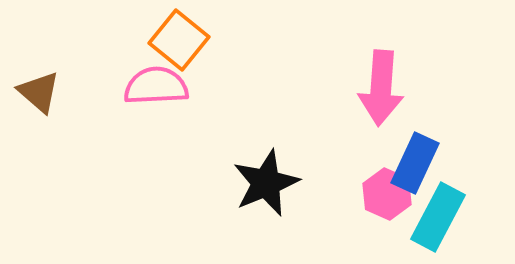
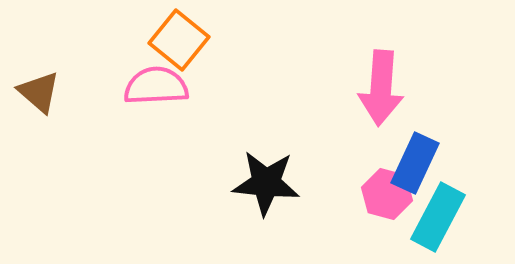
black star: rotated 28 degrees clockwise
pink hexagon: rotated 9 degrees counterclockwise
